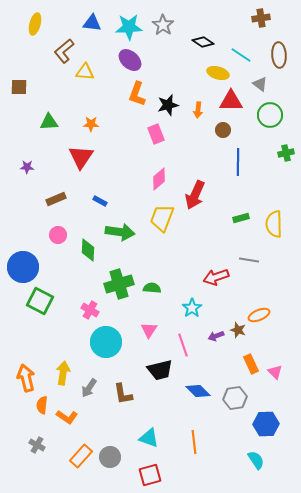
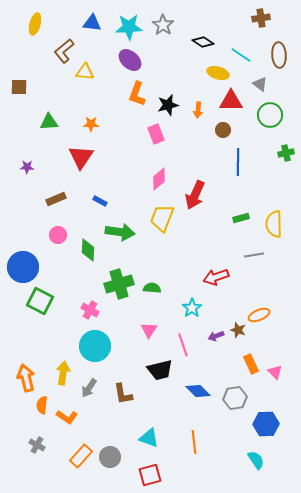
gray line at (249, 260): moved 5 px right, 5 px up; rotated 18 degrees counterclockwise
cyan circle at (106, 342): moved 11 px left, 4 px down
